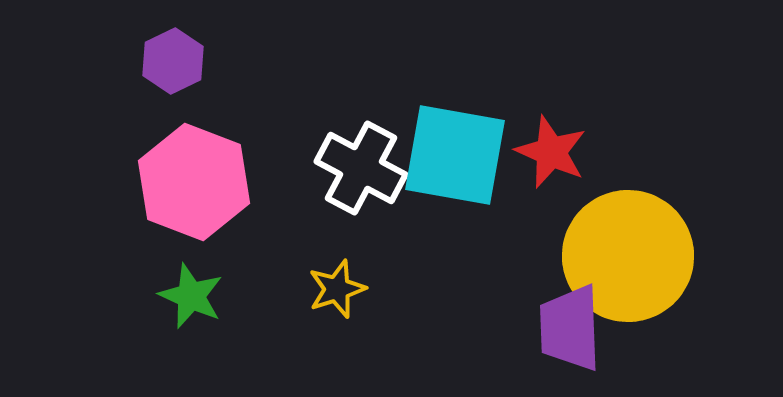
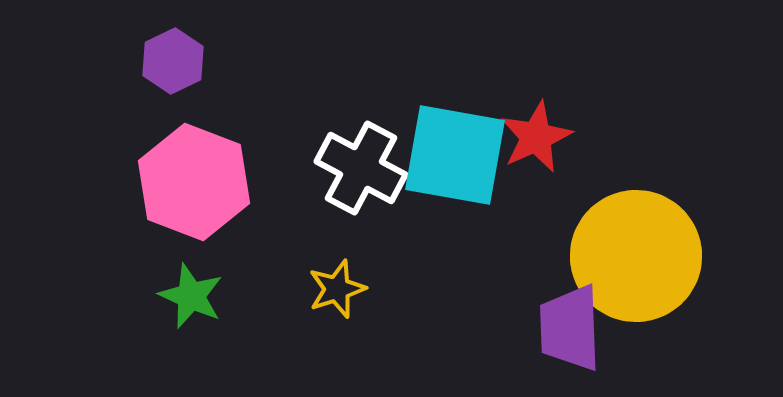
red star: moved 15 px left, 15 px up; rotated 24 degrees clockwise
yellow circle: moved 8 px right
